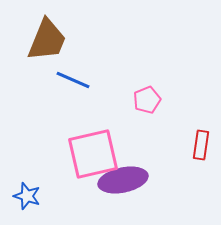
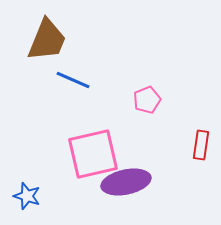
purple ellipse: moved 3 px right, 2 px down
